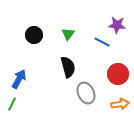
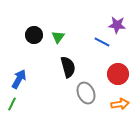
green triangle: moved 10 px left, 3 px down
